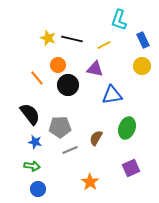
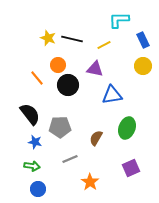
cyan L-shape: rotated 70 degrees clockwise
yellow circle: moved 1 px right
gray line: moved 9 px down
